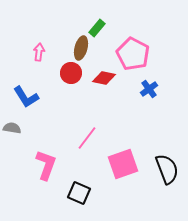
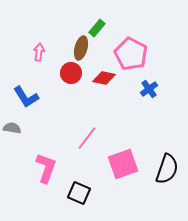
pink pentagon: moved 2 px left
pink L-shape: moved 3 px down
black semicircle: rotated 40 degrees clockwise
